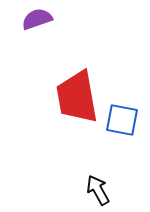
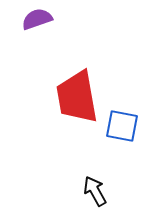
blue square: moved 6 px down
black arrow: moved 3 px left, 1 px down
